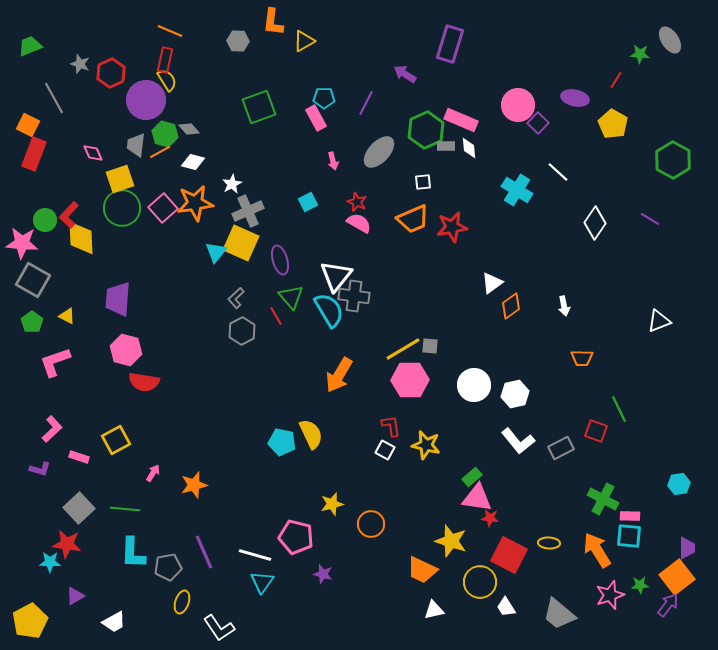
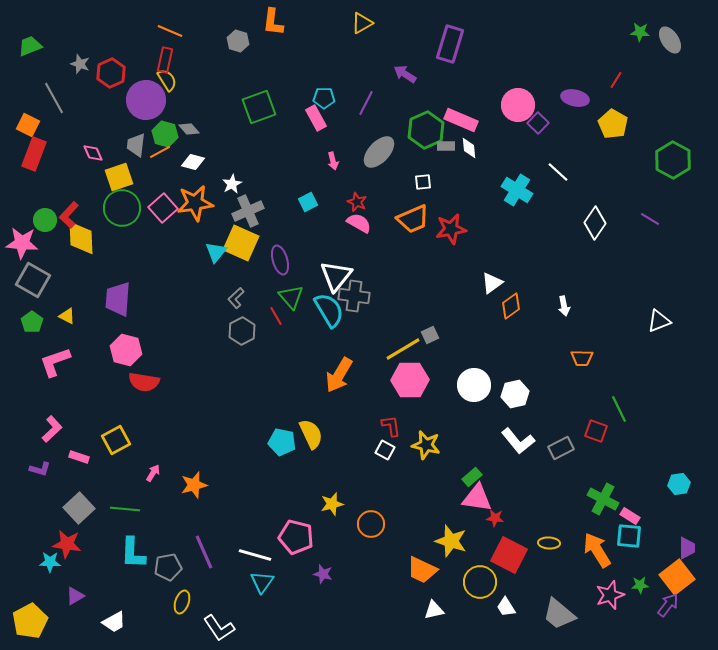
gray hexagon at (238, 41): rotated 15 degrees clockwise
yellow triangle at (304, 41): moved 58 px right, 18 px up
green star at (640, 54): moved 22 px up
yellow square at (120, 179): moved 1 px left, 2 px up
red star at (452, 227): moved 1 px left, 2 px down
gray square at (430, 346): moved 11 px up; rotated 30 degrees counterclockwise
pink rectangle at (630, 516): rotated 30 degrees clockwise
red star at (490, 518): moved 5 px right
